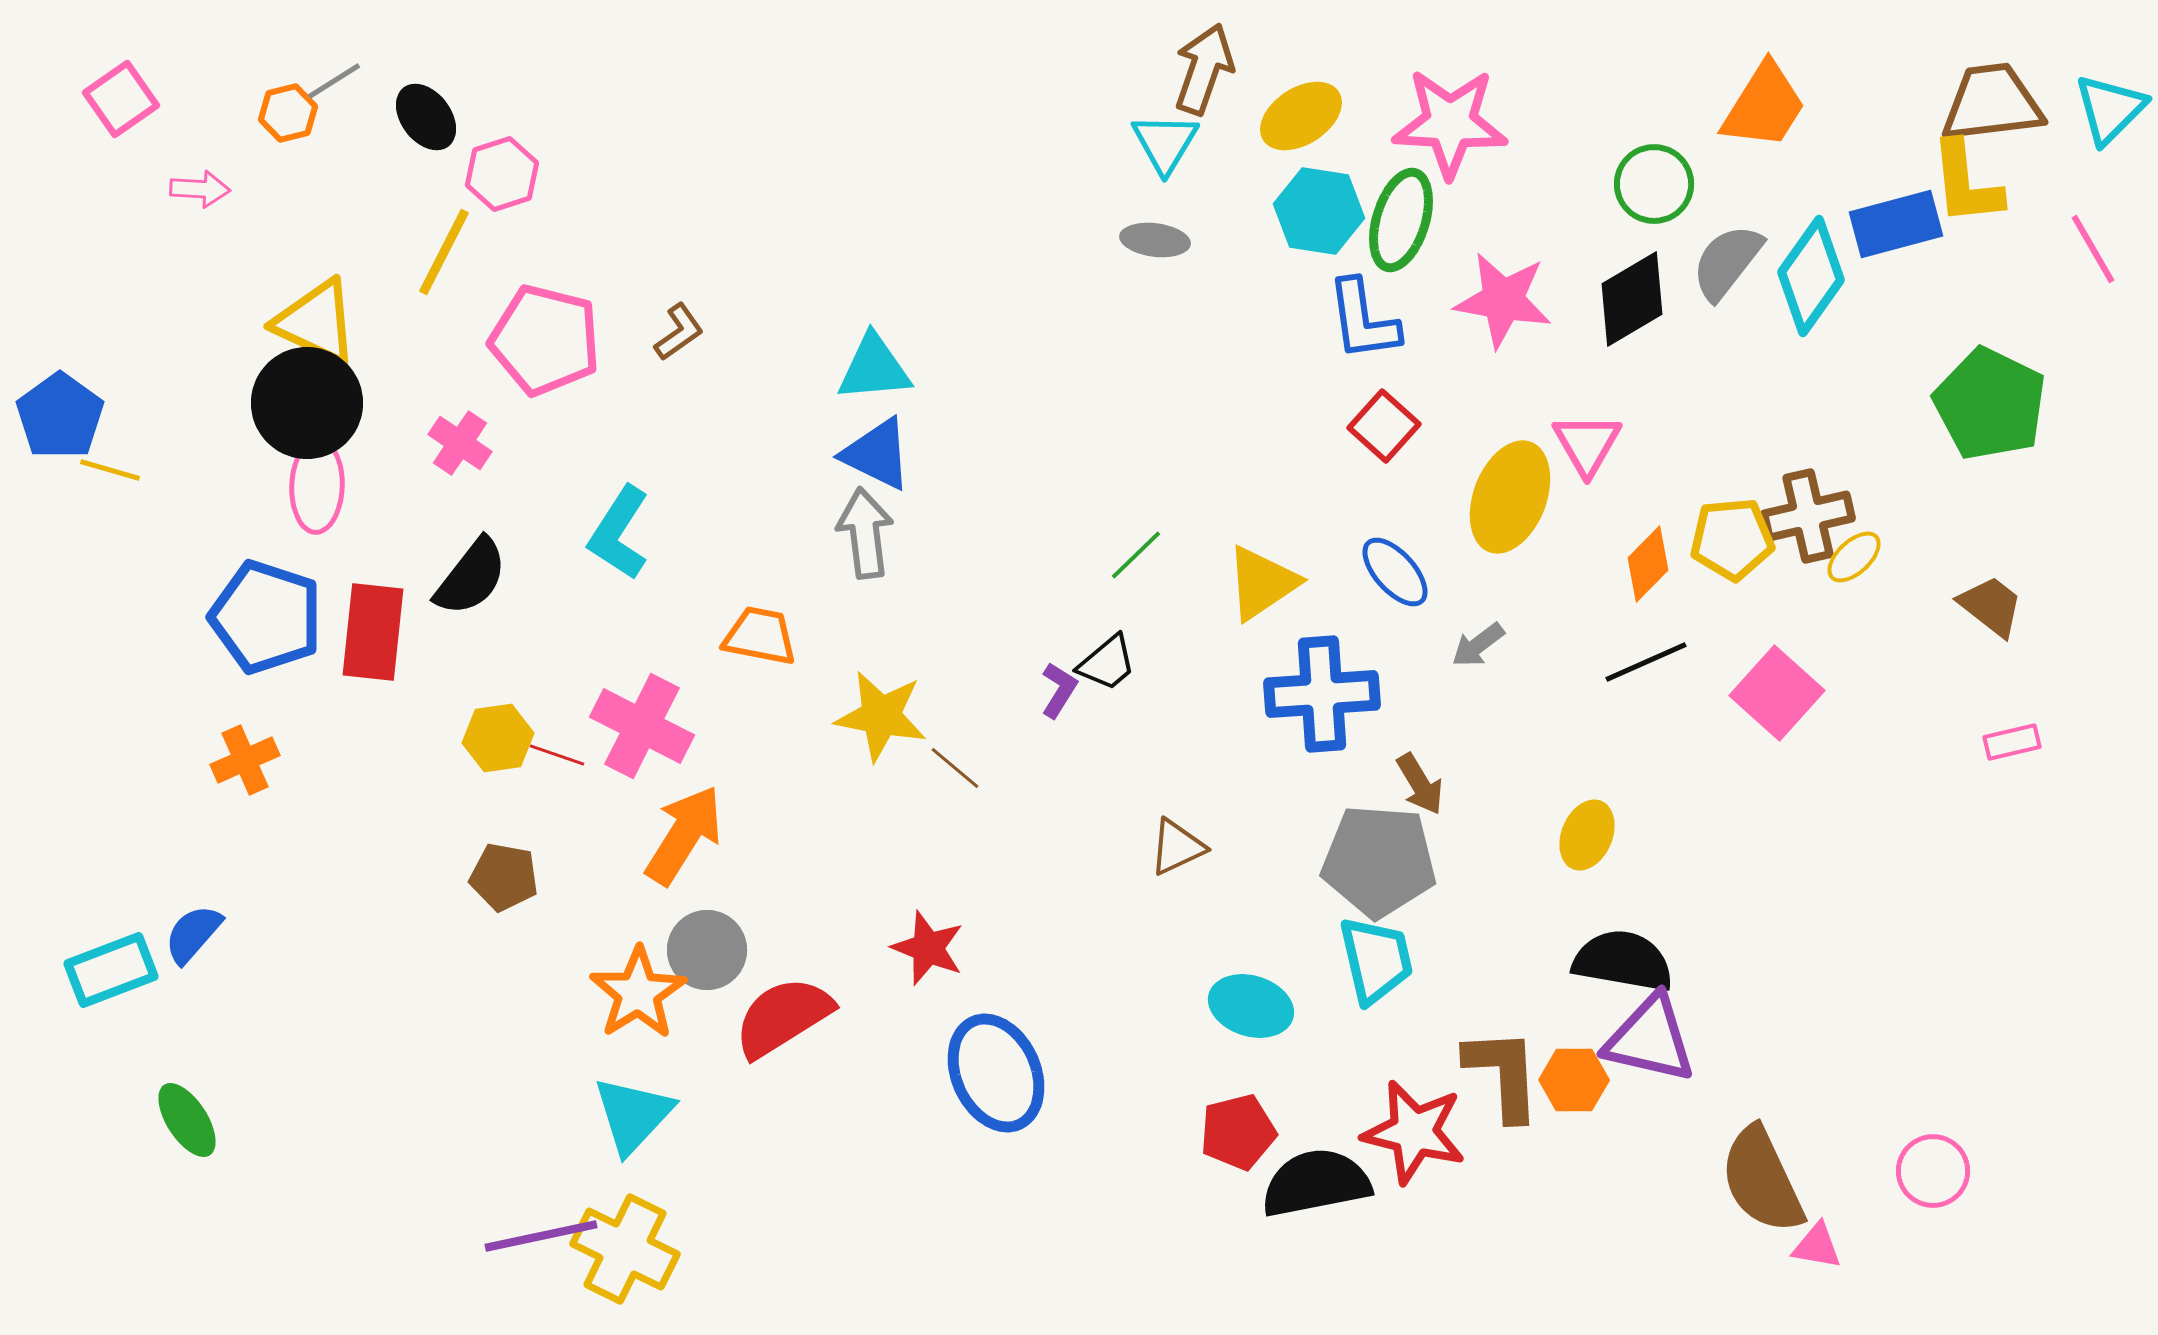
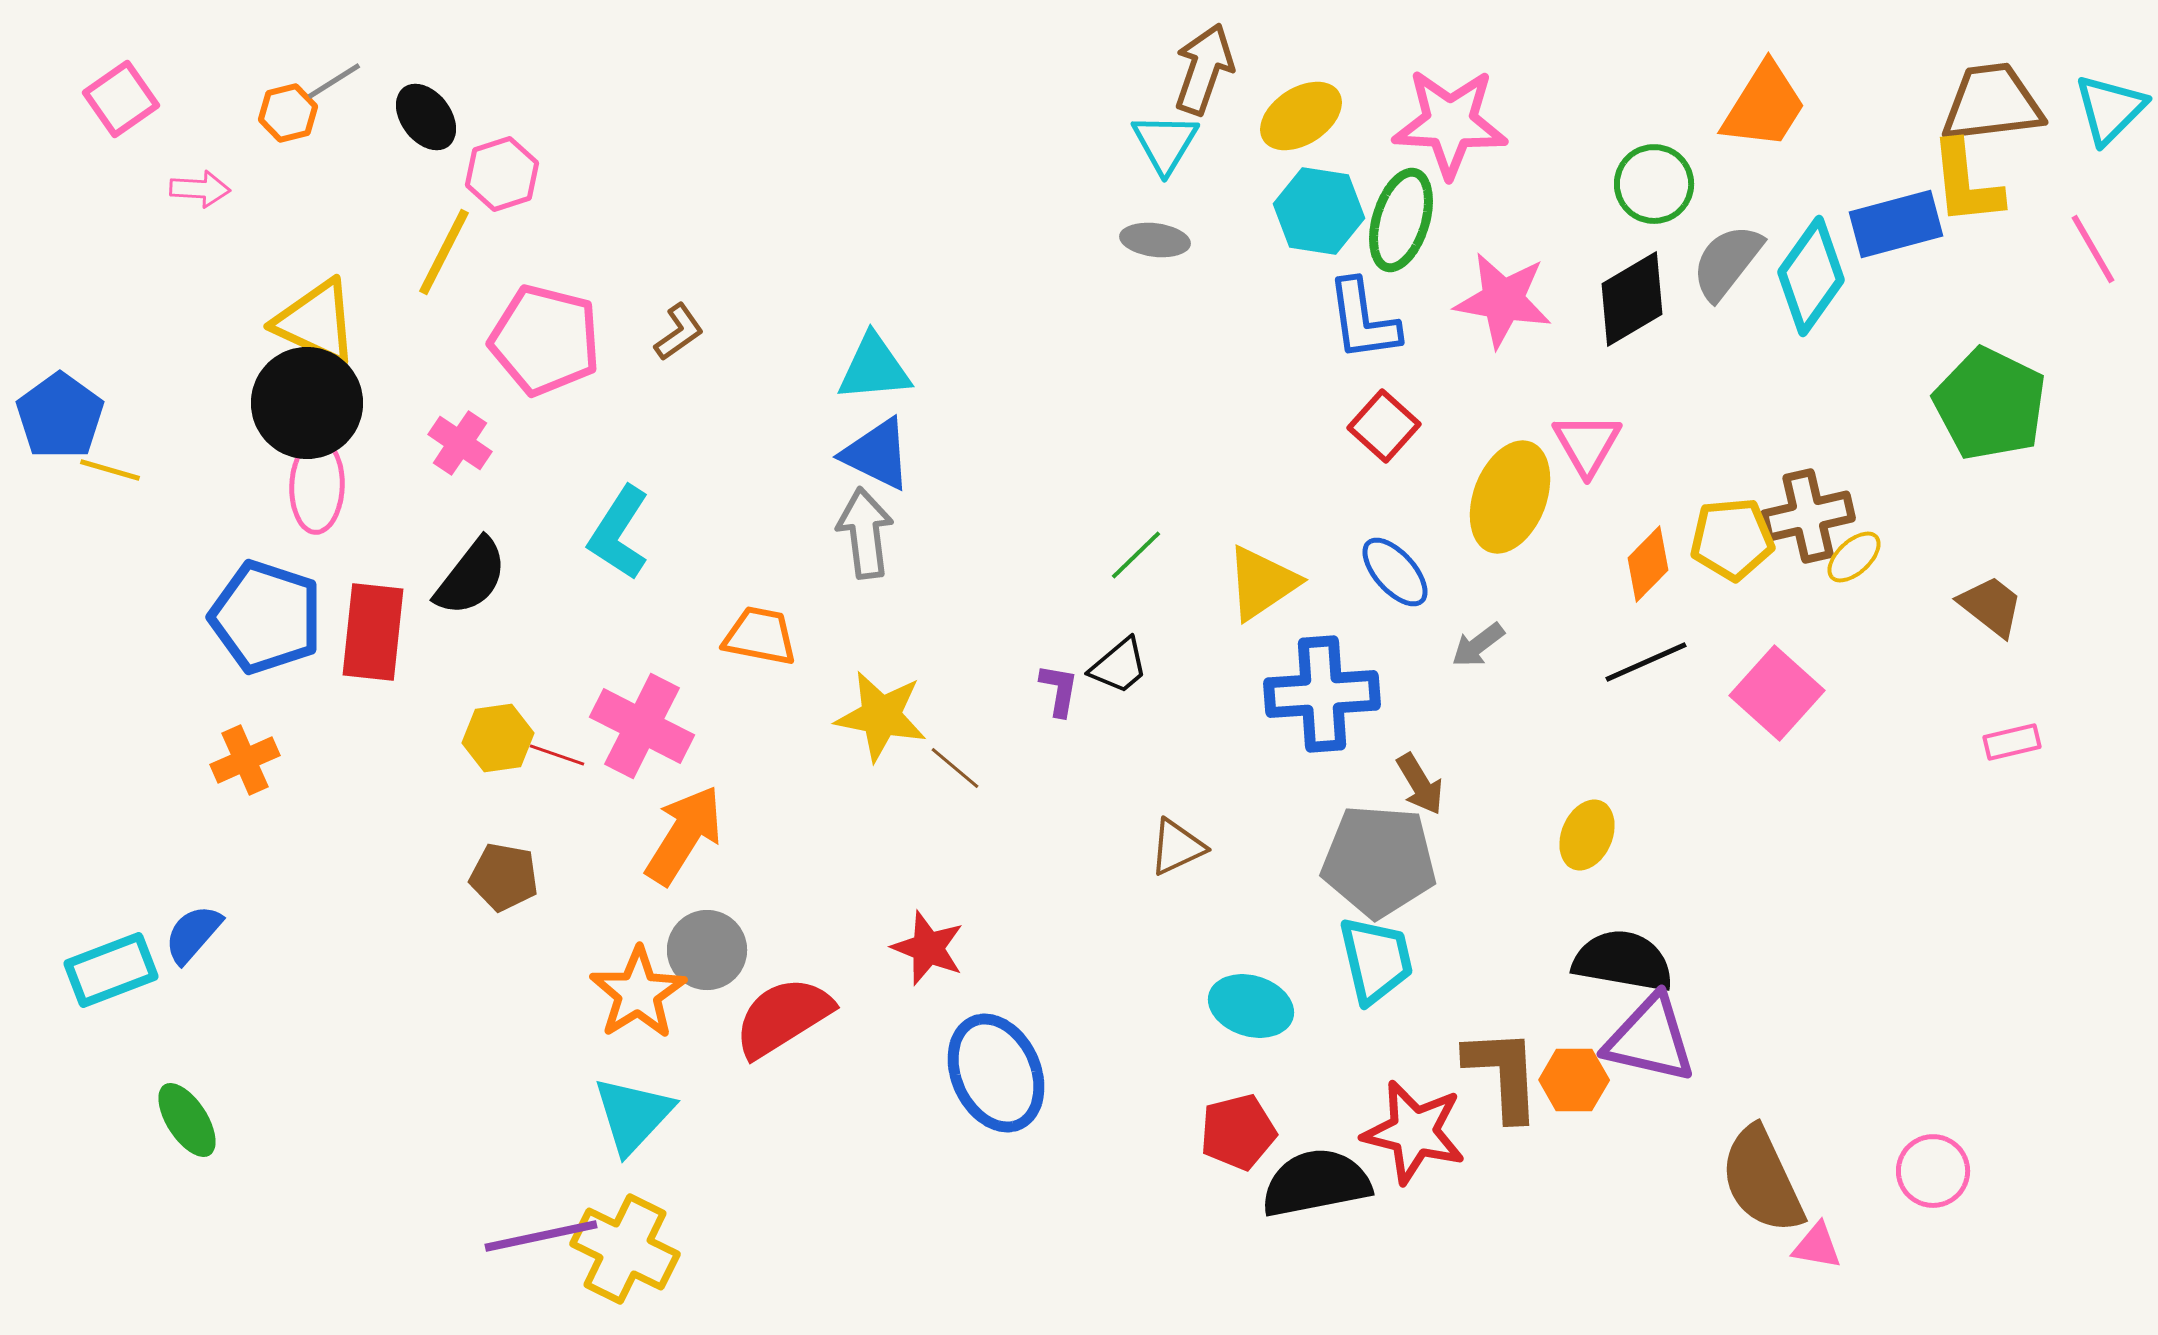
black trapezoid at (1107, 663): moved 12 px right, 3 px down
purple L-shape at (1059, 690): rotated 22 degrees counterclockwise
